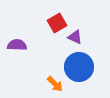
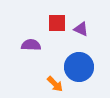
red square: rotated 30 degrees clockwise
purple triangle: moved 6 px right, 8 px up
purple semicircle: moved 14 px right
